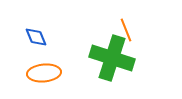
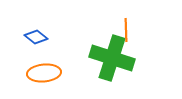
orange line: rotated 20 degrees clockwise
blue diamond: rotated 30 degrees counterclockwise
